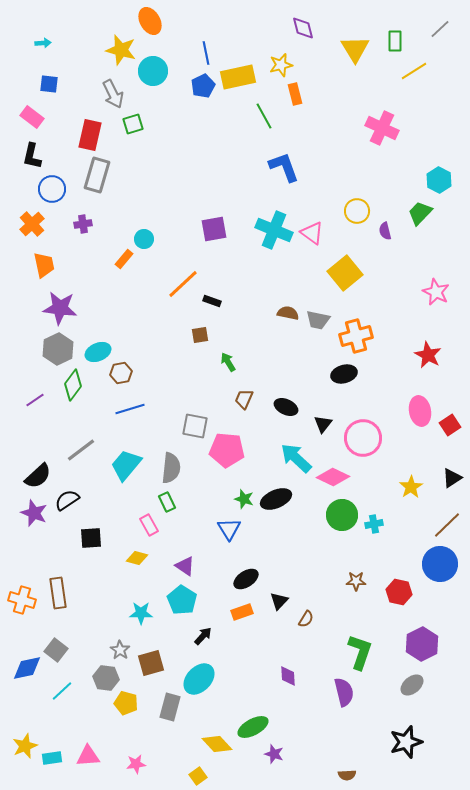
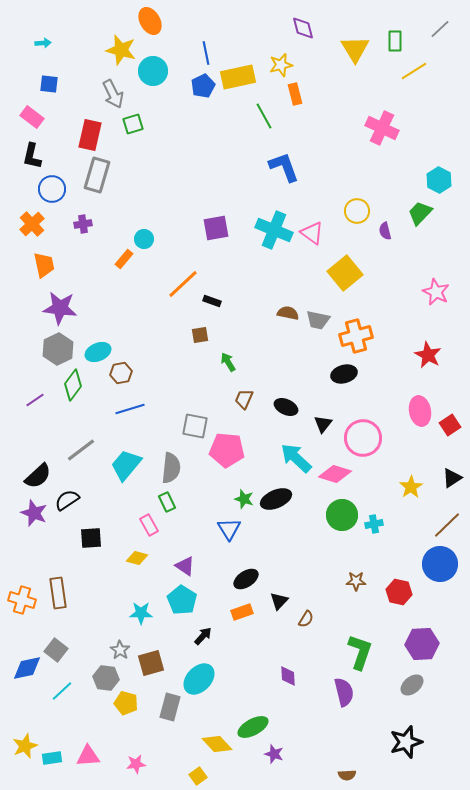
purple square at (214, 229): moved 2 px right, 1 px up
pink diamond at (333, 477): moved 2 px right, 3 px up; rotated 8 degrees counterclockwise
purple hexagon at (422, 644): rotated 24 degrees clockwise
